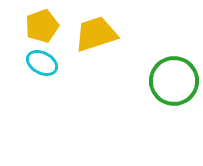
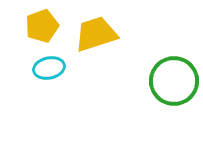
cyan ellipse: moved 7 px right, 5 px down; rotated 40 degrees counterclockwise
